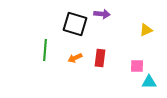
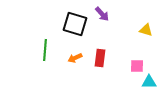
purple arrow: rotated 42 degrees clockwise
yellow triangle: rotated 40 degrees clockwise
